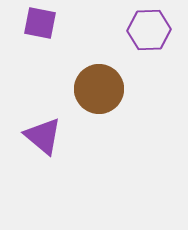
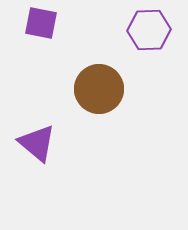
purple square: moved 1 px right
purple triangle: moved 6 px left, 7 px down
